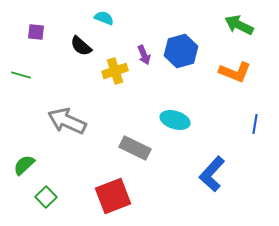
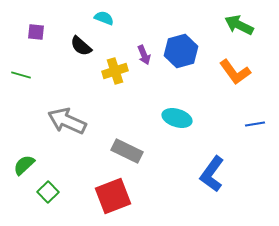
orange L-shape: rotated 32 degrees clockwise
cyan ellipse: moved 2 px right, 2 px up
blue line: rotated 72 degrees clockwise
gray rectangle: moved 8 px left, 3 px down
blue L-shape: rotated 6 degrees counterclockwise
green square: moved 2 px right, 5 px up
